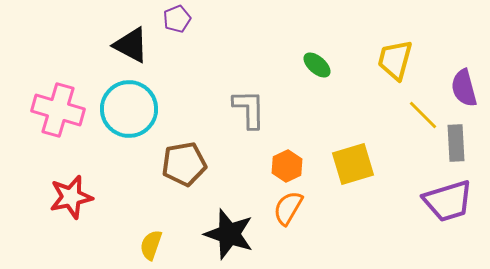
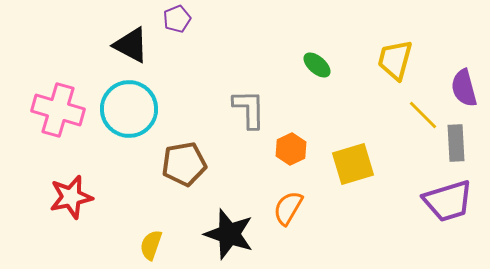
orange hexagon: moved 4 px right, 17 px up
